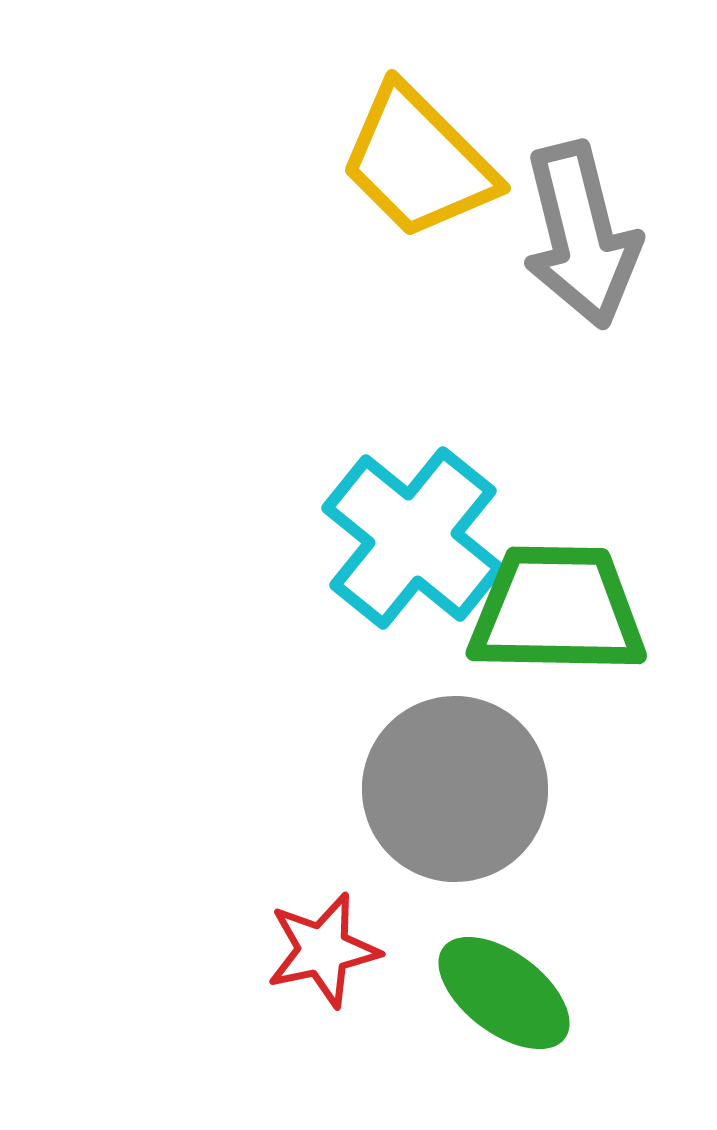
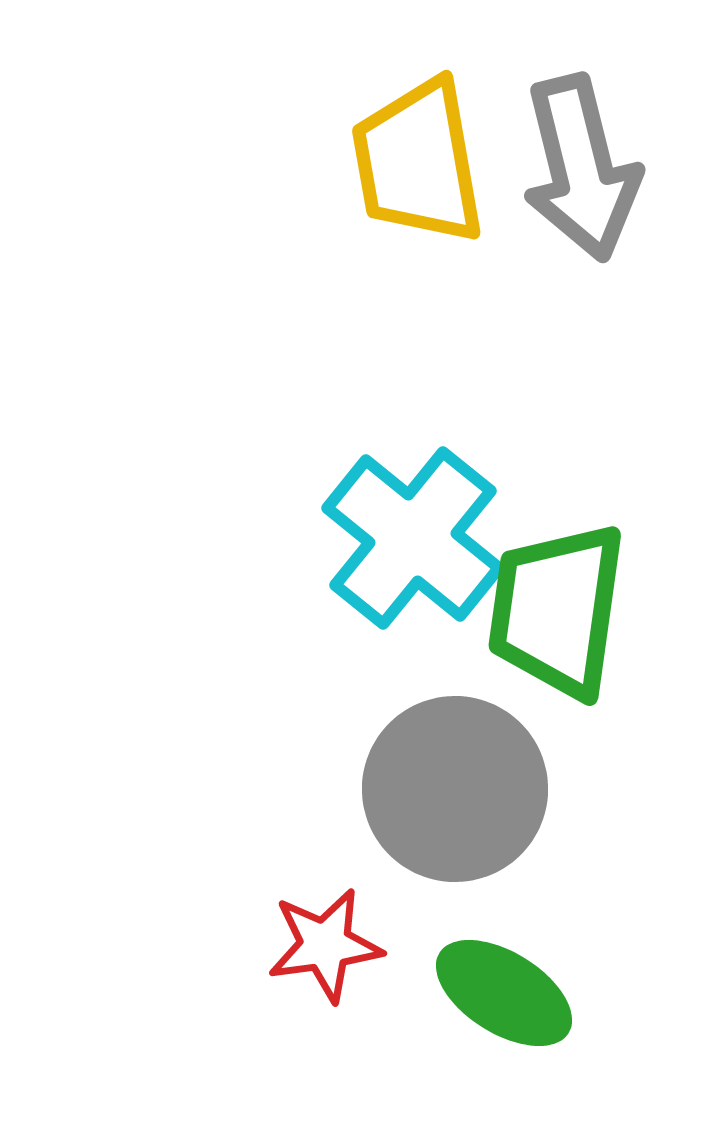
yellow trapezoid: rotated 35 degrees clockwise
gray arrow: moved 67 px up
green trapezoid: rotated 83 degrees counterclockwise
red star: moved 2 px right, 5 px up; rotated 4 degrees clockwise
green ellipse: rotated 5 degrees counterclockwise
